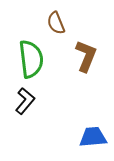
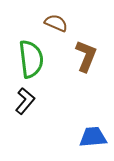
brown semicircle: rotated 135 degrees clockwise
